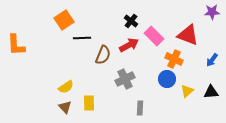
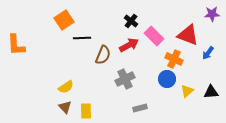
purple star: moved 2 px down
blue arrow: moved 4 px left, 7 px up
yellow rectangle: moved 3 px left, 8 px down
gray rectangle: rotated 72 degrees clockwise
